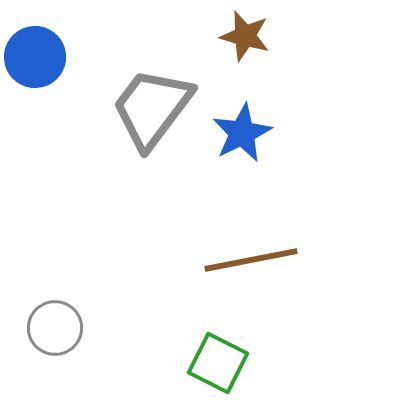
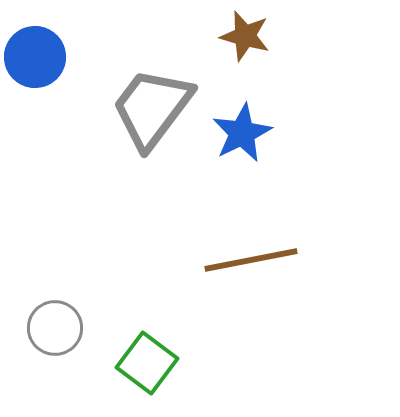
green square: moved 71 px left; rotated 10 degrees clockwise
